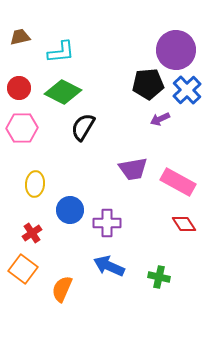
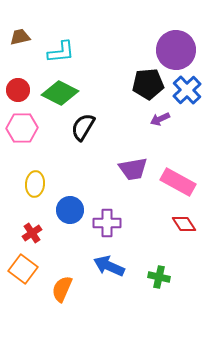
red circle: moved 1 px left, 2 px down
green diamond: moved 3 px left, 1 px down
